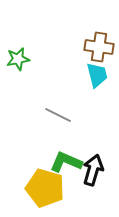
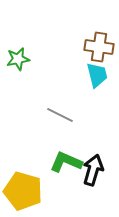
gray line: moved 2 px right
yellow pentagon: moved 22 px left, 3 px down
